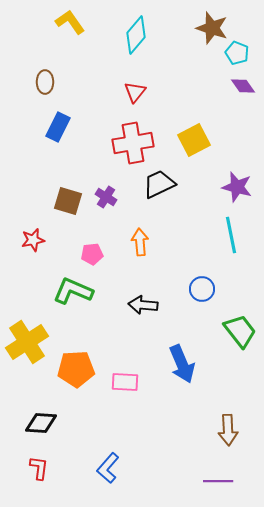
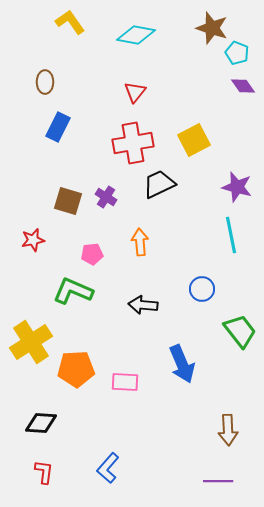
cyan diamond: rotated 60 degrees clockwise
yellow cross: moved 4 px right
red L-shape: moved 5 px right, 4 px down
